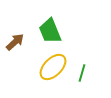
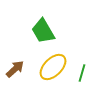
green trapezoid: moved 7 px left; rotated 8 degrees counterclockwise
brown arrow: moved 27 px down
